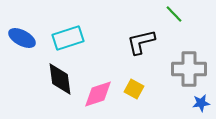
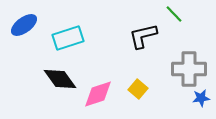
blue ellipse: moved 2 px right, 13 px up; rotated 64 degrees counterclockwise
black L-shape: moved 2 px right, 6 px up
black diamond: rotated 28 degrees counterclockwise
yellow square: moved 4 px right; rotated 12 degrees clockwise
blue star: moved 5 px up
